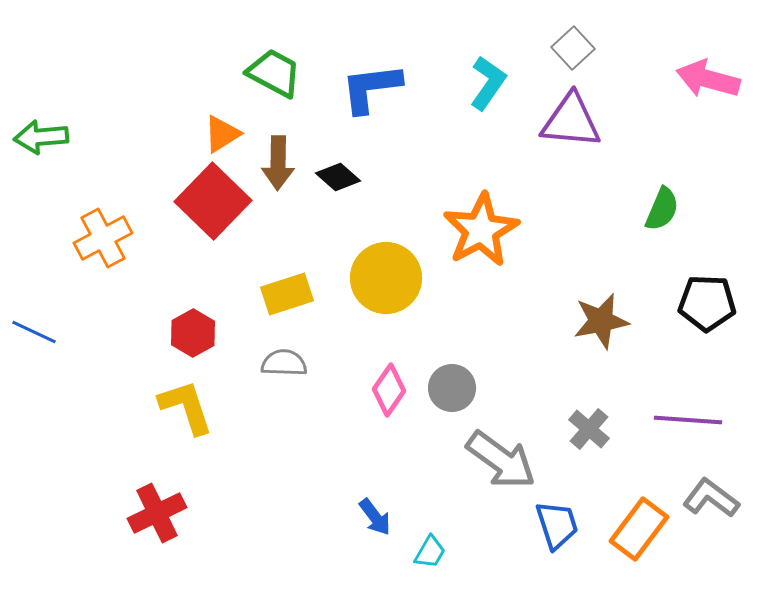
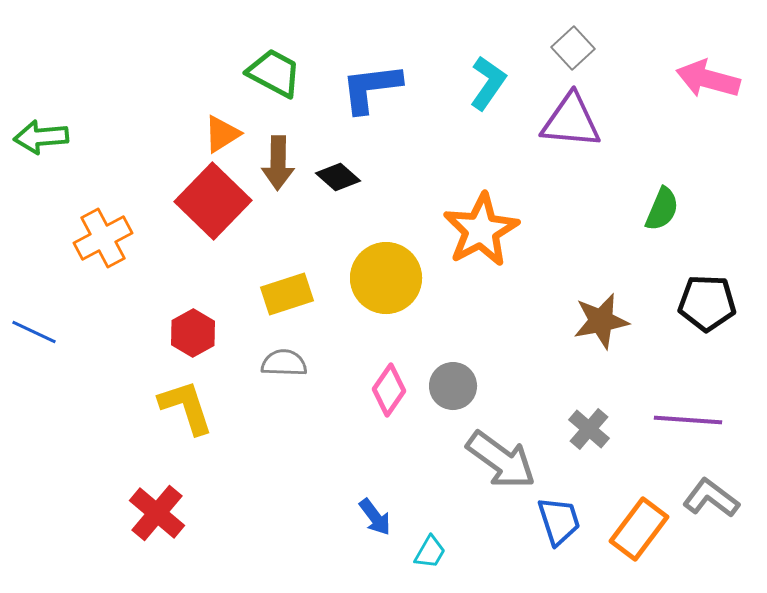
gray circle: moved 1 px right, 2 px up
red cross: rotated 24 degrees counterclockwise
blue trapezoid: moved 2 px right, 4 px up
